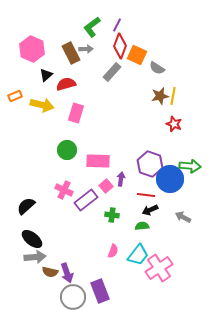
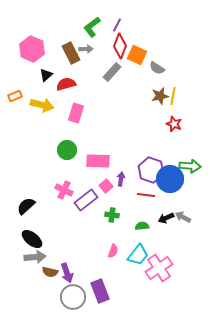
purple hexagon at (150, 164): moved 1 px right, 6 px down
black arrow at (150, 210): moved 16 px right, 8 px down
